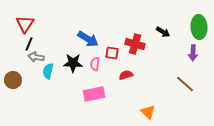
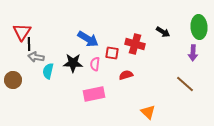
red triangle: moved 3 px left, 8 px down
black line: rotated 24 degrees counterclockwise
